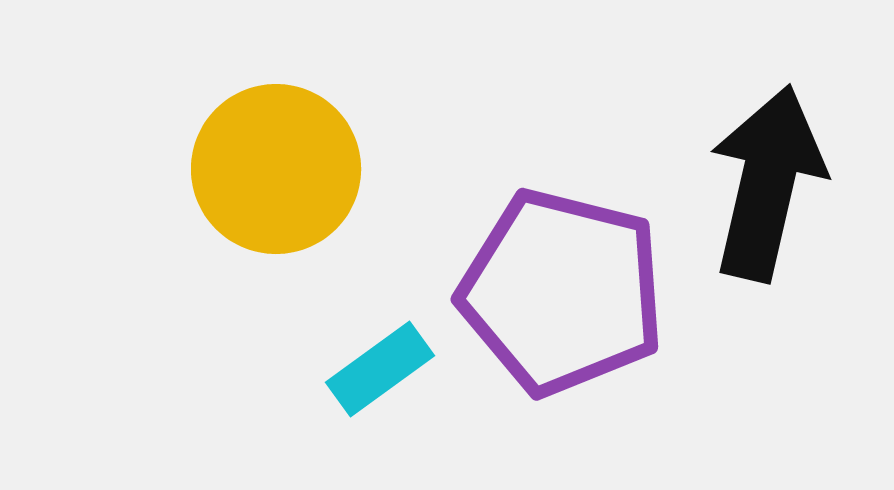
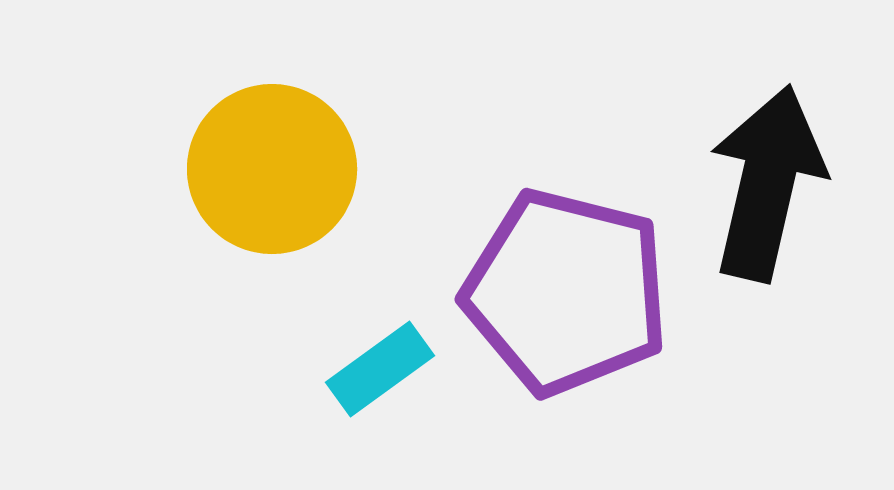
yellow circle: moved 4 px left
purple pentagon: moved 4 px right
